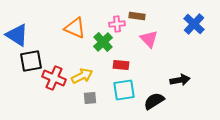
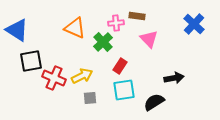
pink cross: moved 1 px left, 1 px up
blue triangle: moved 5 px up
red rectangle: moved 1 px left, 1 px down; rotated 63 degrees counterclockwise
black arrow: moved 6 px left, 2 px up
black semicircle: moved 1 px down
